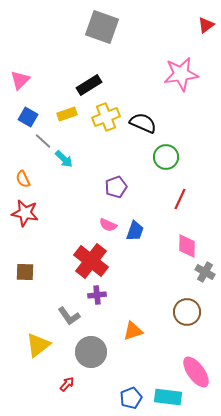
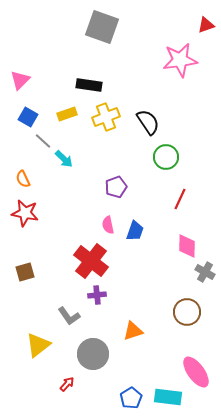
red triangle: rotated 18 degrees clockwise
pink star: moved 1 px left, 14 px up
black rectangle: rotated 40 degrees clockwise
black semicircle: moved 5 px right, 1 px up; rotated 32 degrees clockwise
pink semicircle: rotated 54 degrees clockwise
brown square: rotated 18 degrees counterclockwise
gray circle: moved 2 px right, 2 px down
blue pentagon: rotated 10 degrees counterclockwise
